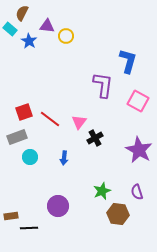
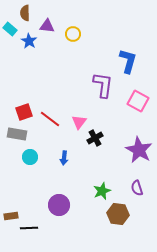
brown semicircle: moved 3 px right; rotated 28 degrees counterclockwise
yellow circle: moved 7 px right, 2 px up
gray rectangle: moved 3 px up; rotated 30 degrees clockwise
purple semicircle: moved 4 px up
purple circle: moved 1 px right, 1 px up
